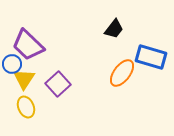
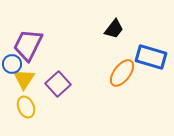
purple trapezoid: rotated 72 degrees clockwise
